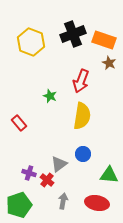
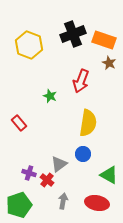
yellow hexagon: moved 2 px left, 3 px down
yellow semicircle: moved 6 px right, 7 px down
green triangle: rotated 24 degrees clockwise
